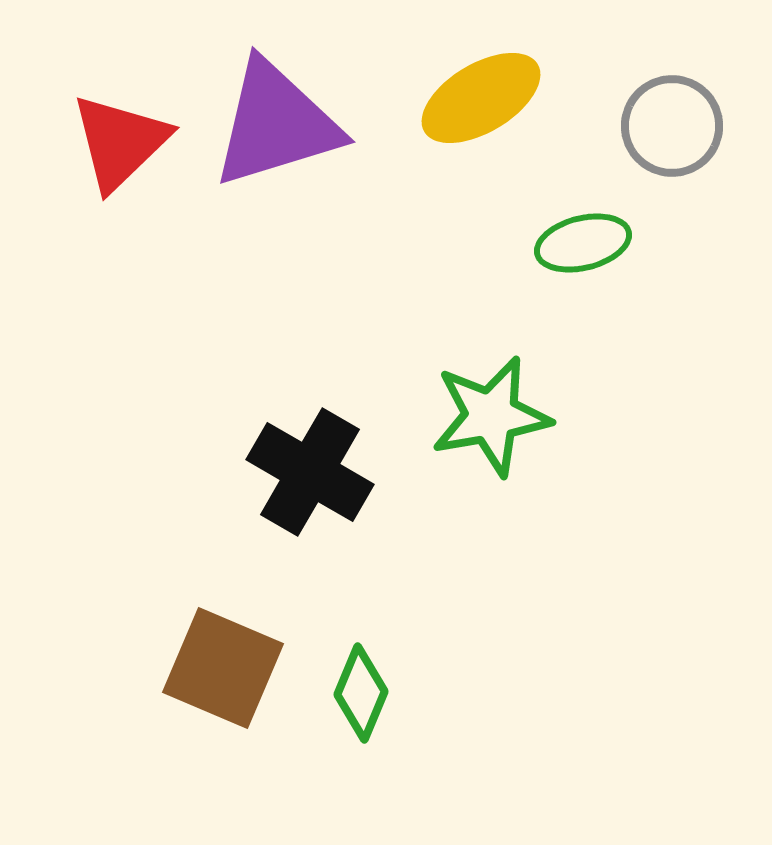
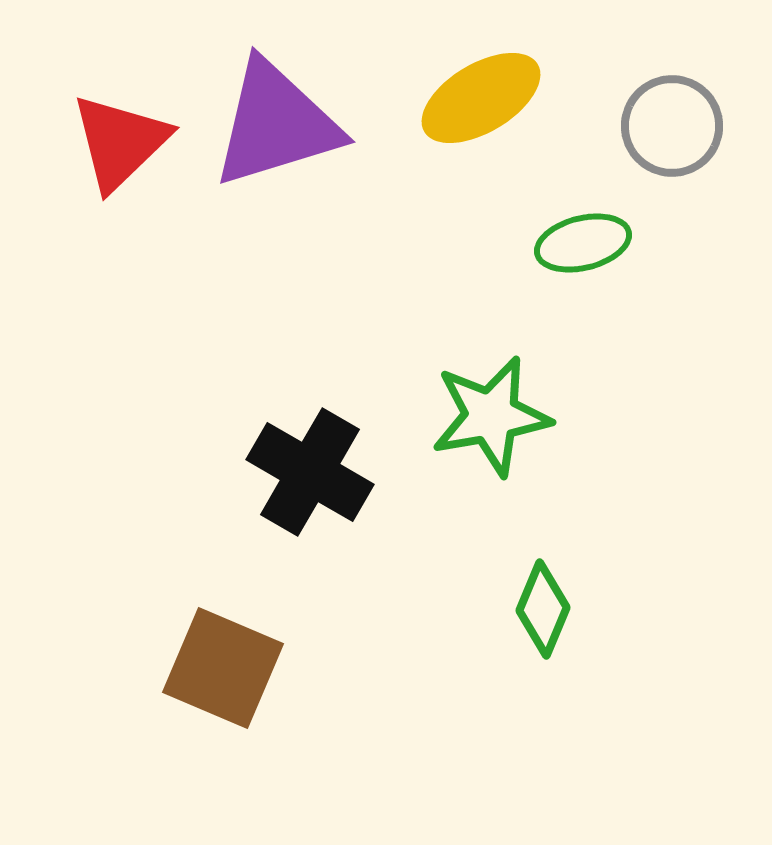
green diamond: moved 182 px right, 84 px up
